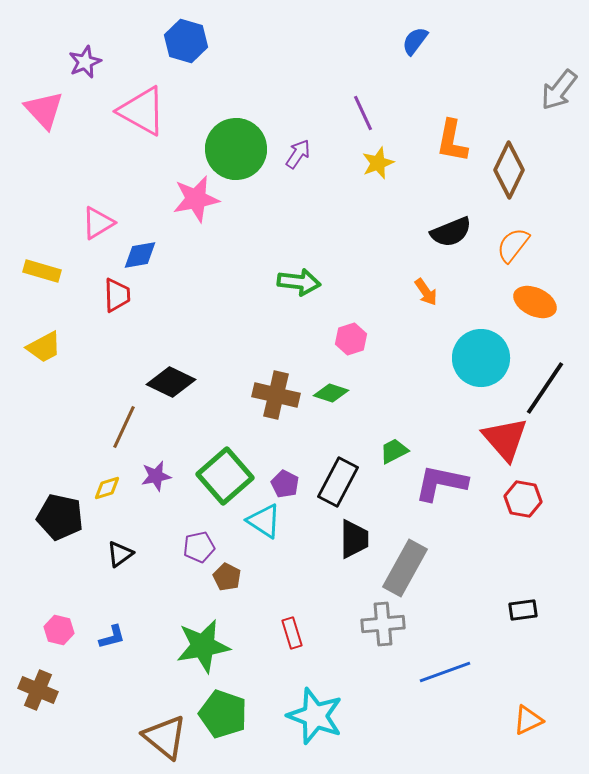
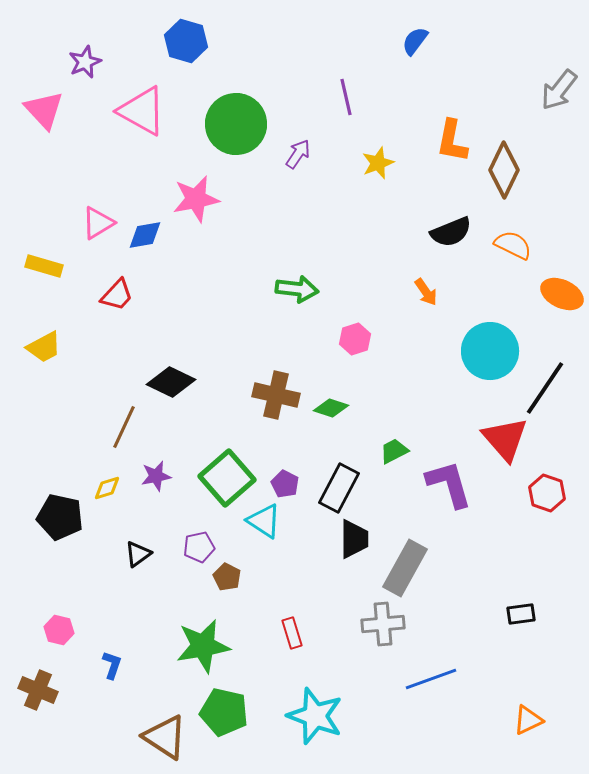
purple line at (363, 113): moved 17 px left, 16 px up; rotated 12 degrees clockwise
green circle at (236, 149): moved 25 px up
brown diamond at (509, 170): moved 5 px left
orange semicircle at (513, 245): rotated 78 degrees clockwise
blue diamond at (140, 255): moved 5 px right, 20 px up
yellow rectangle at (42, 271): moved 2 px right, 5 px up
green arrow at (299, 282): moved 2 px left, 7 px down
red trapezoid at (117, 295): rotated 45 degrees clockwise
orange ellipse at (535, 302): moved 27 px right, 8 px up
pink hexagon at (351, 339): moved 4 px right
cyan circle at (481, 358): moved 9 px right, 7 px up
green diamond at (331, 393): moved 15 px down
green square at (225, 476): moved 2 px right, 2 px down
black rectangle at (338, 482): moved 1 px right, 6 px down
purple L-shape at (441, 483): moved 8 px right, 1 px down; rotated 62 degrees clockwise
red hexagon at (523, 499): moved 24 px right, 6 px up; rotated 9 degrees clockwise
black triangle at (120, 554): moved 18 px right
black rectangle at (523, 610): moved 2 px left, 4 px down
blue L-shape at (112, 637): moved 28 px down; rotated 56 degrees counterclockwise
blue line at (445, 672): moved 14 px left, 7 px down
green pentagon at (223, 714): moved 1 px right, 2 px up; rotated 6 degrees counterclockwise
brown triangle at (165, 737): rotated 6 degrees counterclockwise
